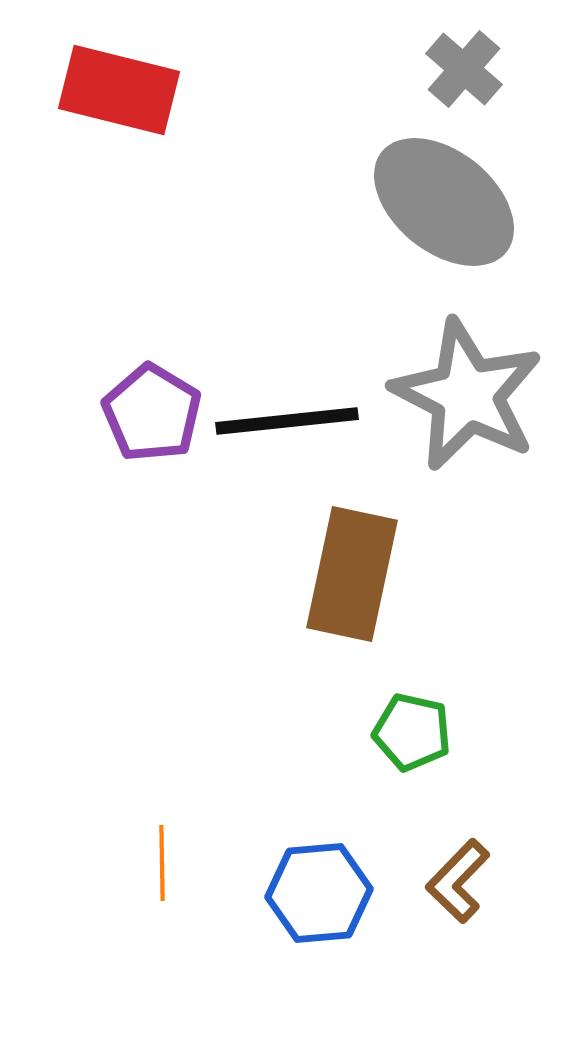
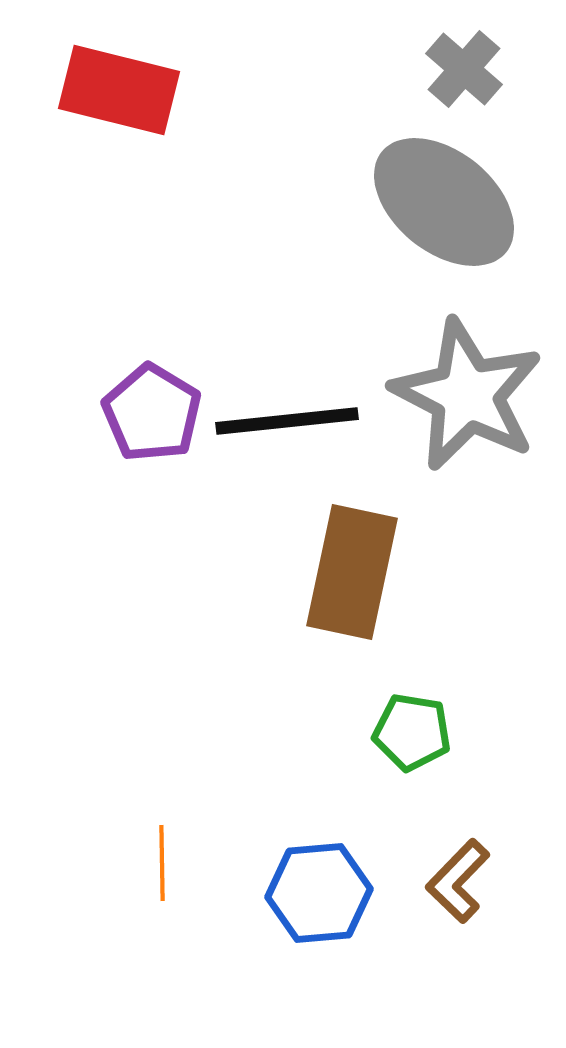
brown rectangle: moved 2 px up
green pentagon: rotated 4 degrees counterclockwise
